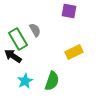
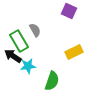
purple square: rotated 14 degrees clockwise
green rectangle: moved 1 px right, 2 px down
cyan star: moved 3 px right, 15 px up; rotated 21 degrees clockwise
